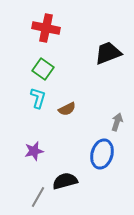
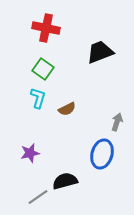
black trapezoid: moved 8 px left, 1 px up
purple star: moved 4 px left, 2 px down
gray line: rotated 25 degrees clockwise
